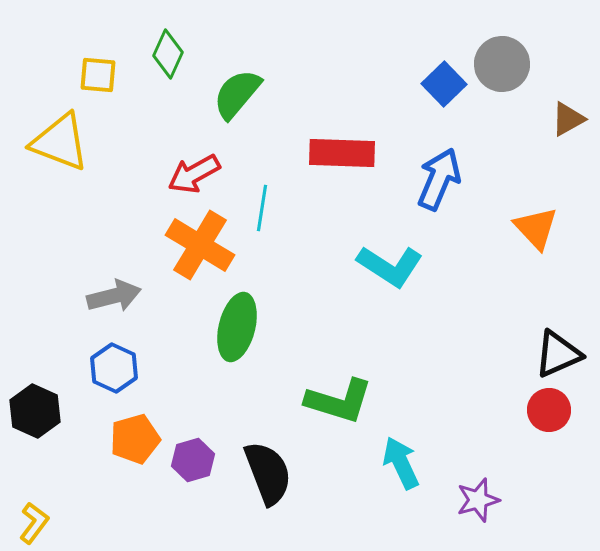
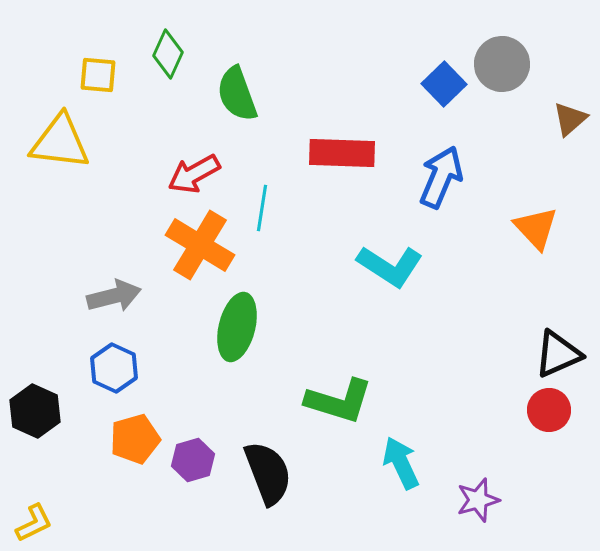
green semicircle: rotated 60 degrees counterclockwise
brown triangle: moved 2 px right; rotated 12 degrees counterclockwise
yellow triangle: rotated 14 degrees counterclockwise
blue arrow: moved 2 px right, 2 px up
yellow L-shape: rotated 27 degrees clockwise
